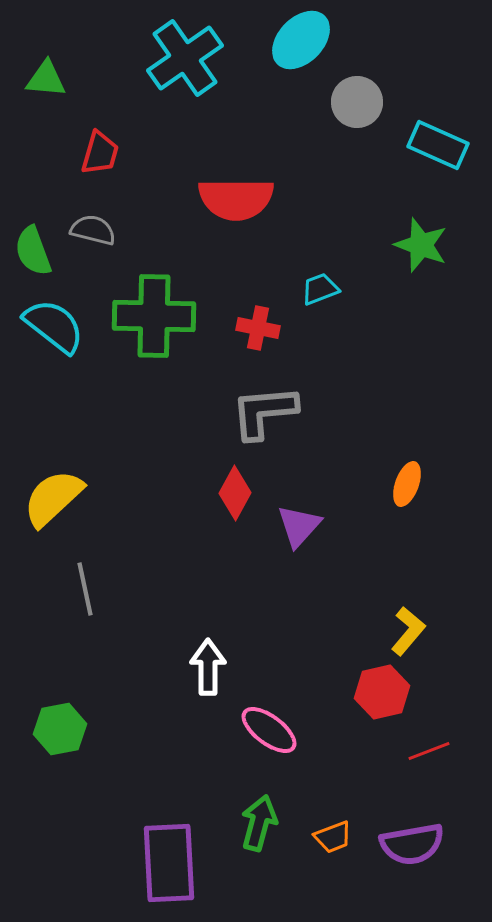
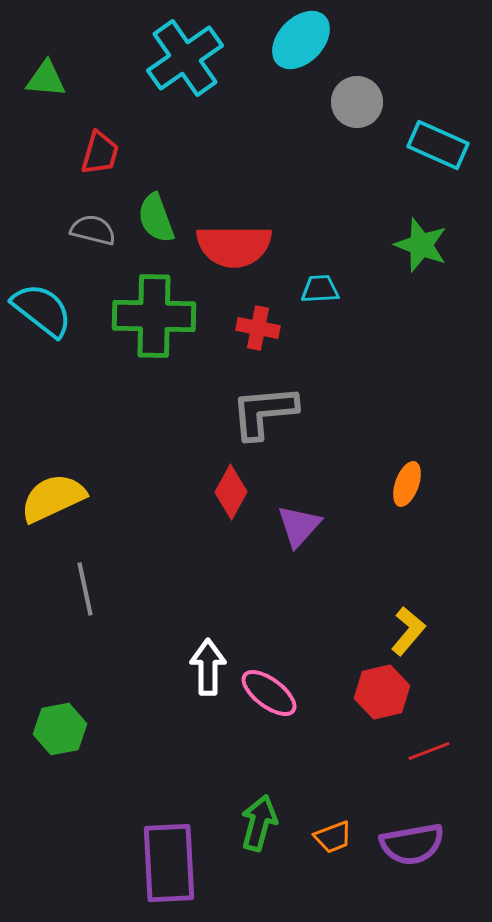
red semicircle: moved 2 px left, 47 px down
green semicircle: moved 123 px right, 33 px up
cyan trapezoid: rotated 18 degrees clockwise
cyan semicircle: moved 12 px left, 16 px up
red diamond: moved 4 px left, 1 px up
yellow semicircle: rotated 18 degrees clockwise
pink ellipse: moved 37 px up
